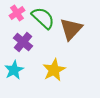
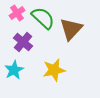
yellow star: rotated 15 degrees clockwise
